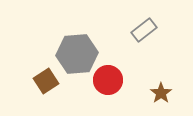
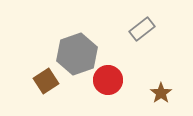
gray rectangle: moved 2 px left, 1 px up
gray hexagon: rotated 15 degrees counterclockwise
